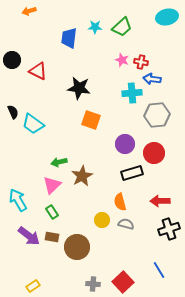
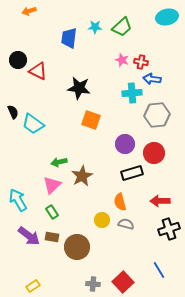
black circle: moved 6 px right
